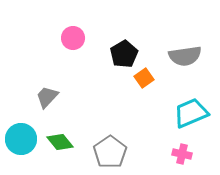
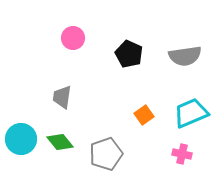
black pentagon: moved 5 px right; rotated 16 degrees counterclockwise
orange square: moved 37 px down
gray trapezoid: moved 15 px right; rotated 35 degrees counterclockwise
gray pentagon: moved 4 px left, 2 px down; rotated 16 degrees clockwise
